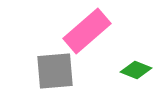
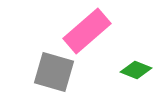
gray square: moved 1 px left, 1 px down; rotated 21 degrees clockwise
